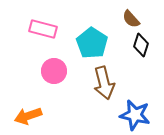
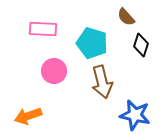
brown semicircle: moved 5 px left, 2 px up
pink rectangle: rotated 12 degrees counterclockwise
cyan pentagon: rotated 16 degrees counterclockwise
brown arrow: moved 2 px left, 1 px up
